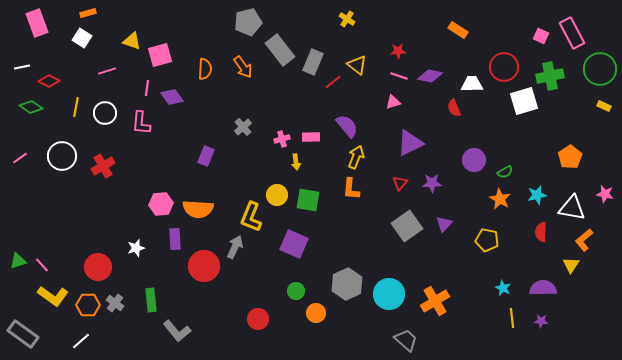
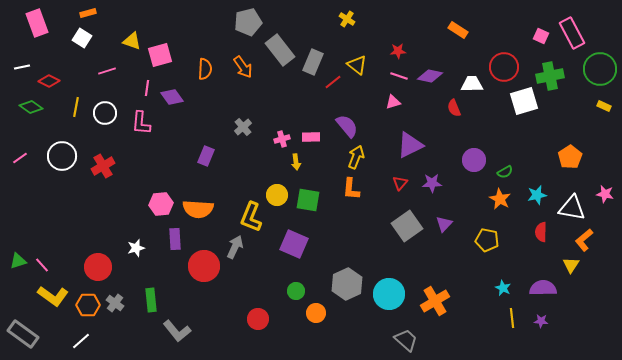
purple triangle at (410, 143): moved 2 px down
